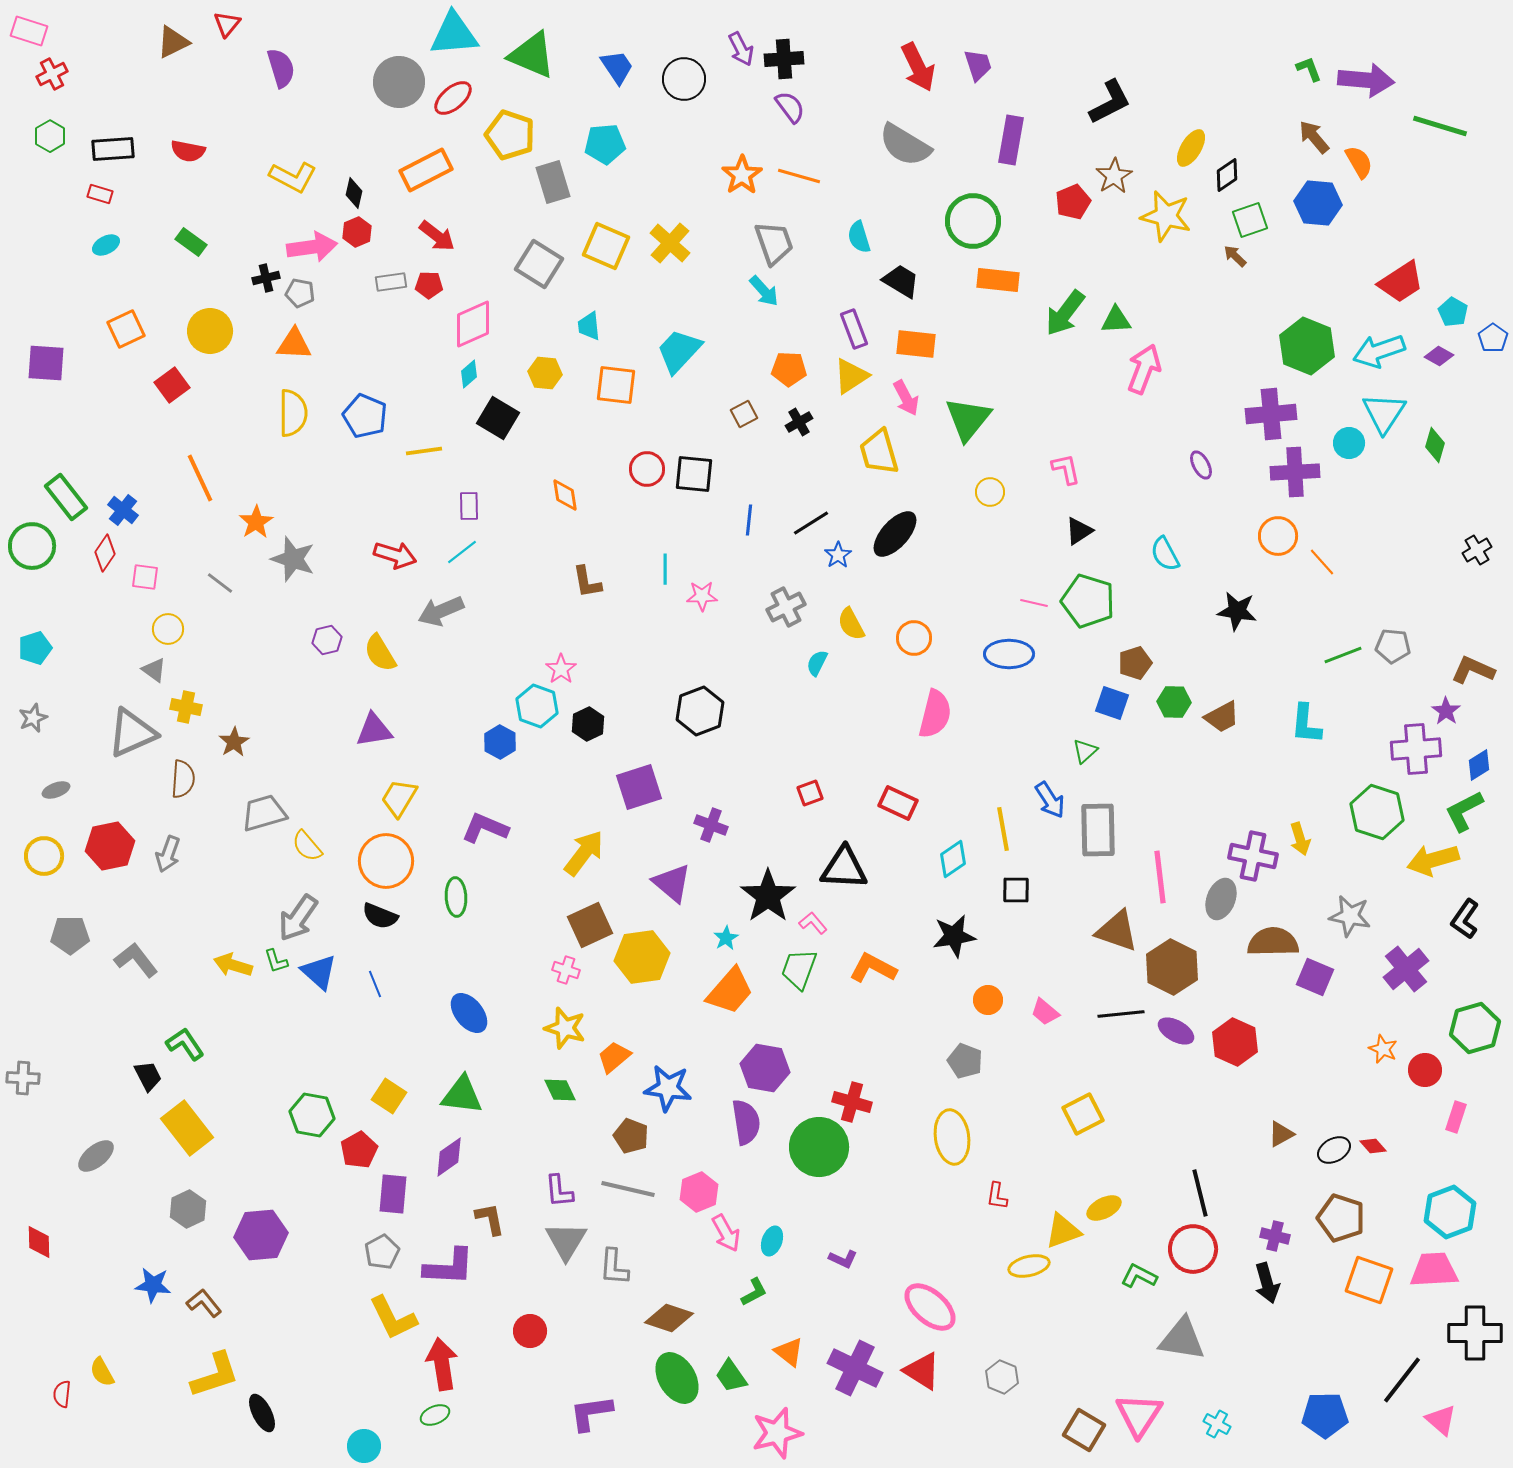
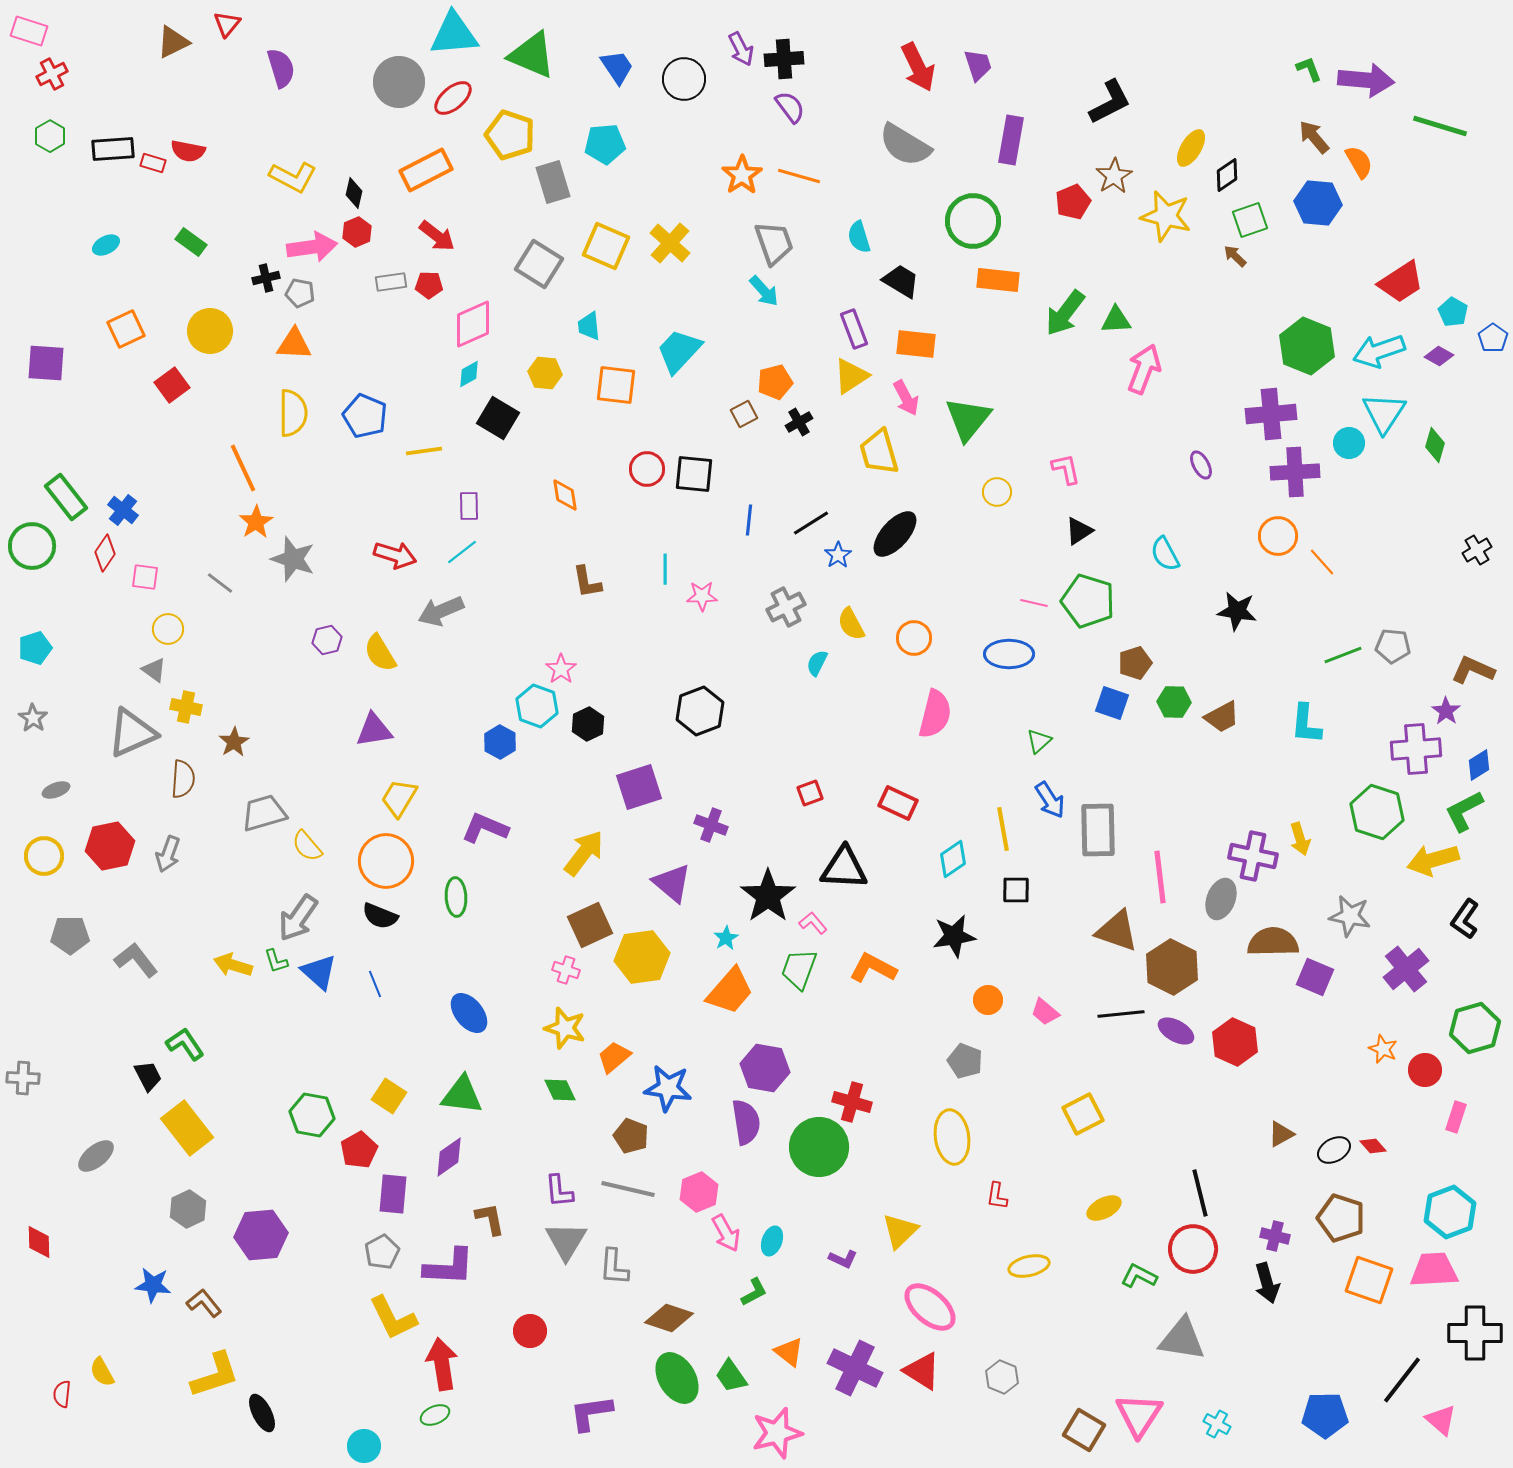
red rectangle at (100, 194): moved 53 px right, 31 px up
orange pentagon at (789, 369): moved 14 px left, 13 px down; rotated 16 degrees counterclockwise
cyan diamond at (469, 374): rotated 12 degrees clockwise
orange line at (200, 478): moved 43 px right, 10 px up
yellow circle at (990, 492): moved 7 px right
gray star at (33, 718): rotated 16 degrees counterclockwise
green triangle at (1085, 751): moved 46 px left, 10 px up
yellow triangle at (1063, 1231): moved 163 px left; rotated 24 degrees counterclockwise
